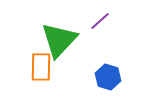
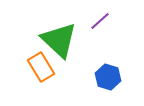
green triangle: rotated 30 degrees counterclockwise
orange rectangle: rotated 32 degrees counterclockwise
